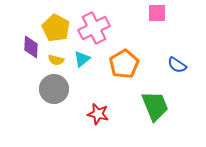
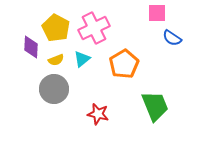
yellow semicircle: rotated 35 degrees counterclockwise
blue semicircle: moved 5 px left, 27 px up
